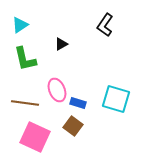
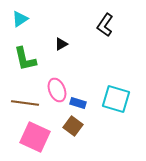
cyan triangle: moved 6 px up
